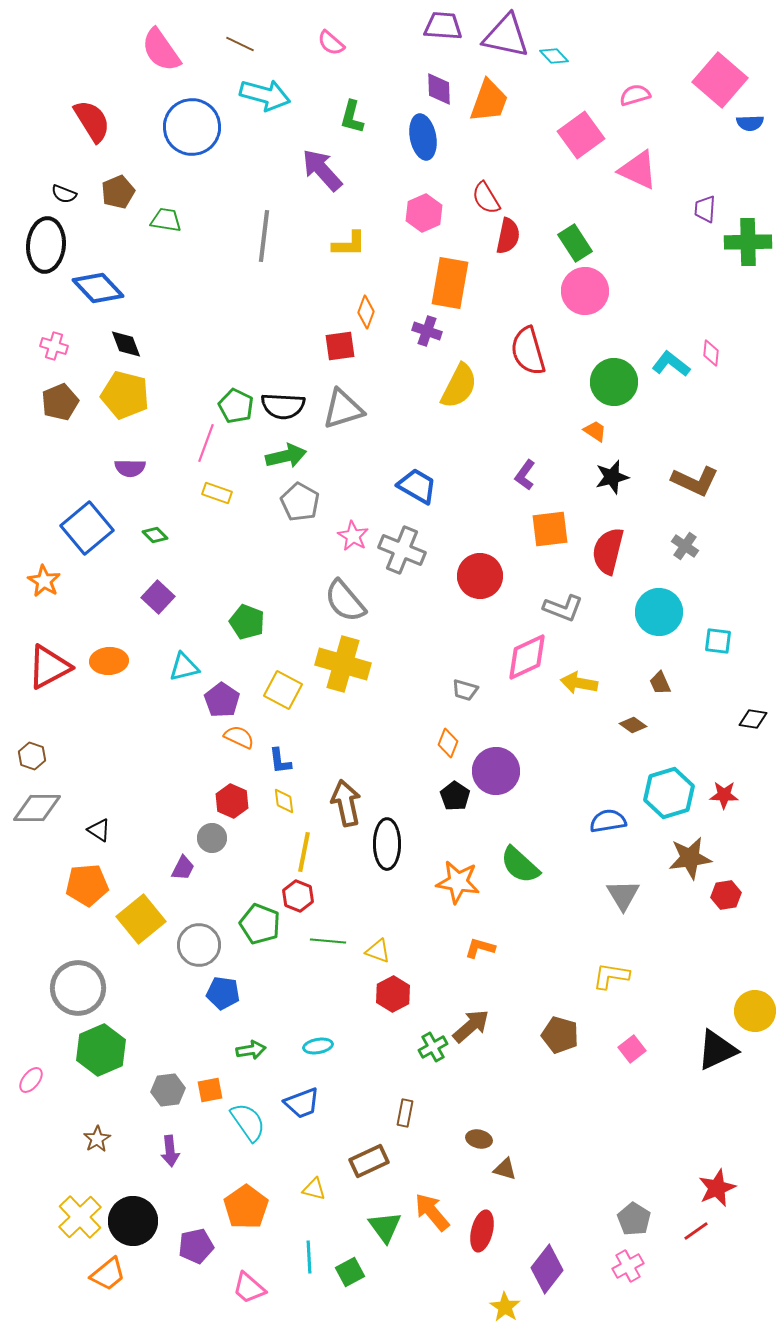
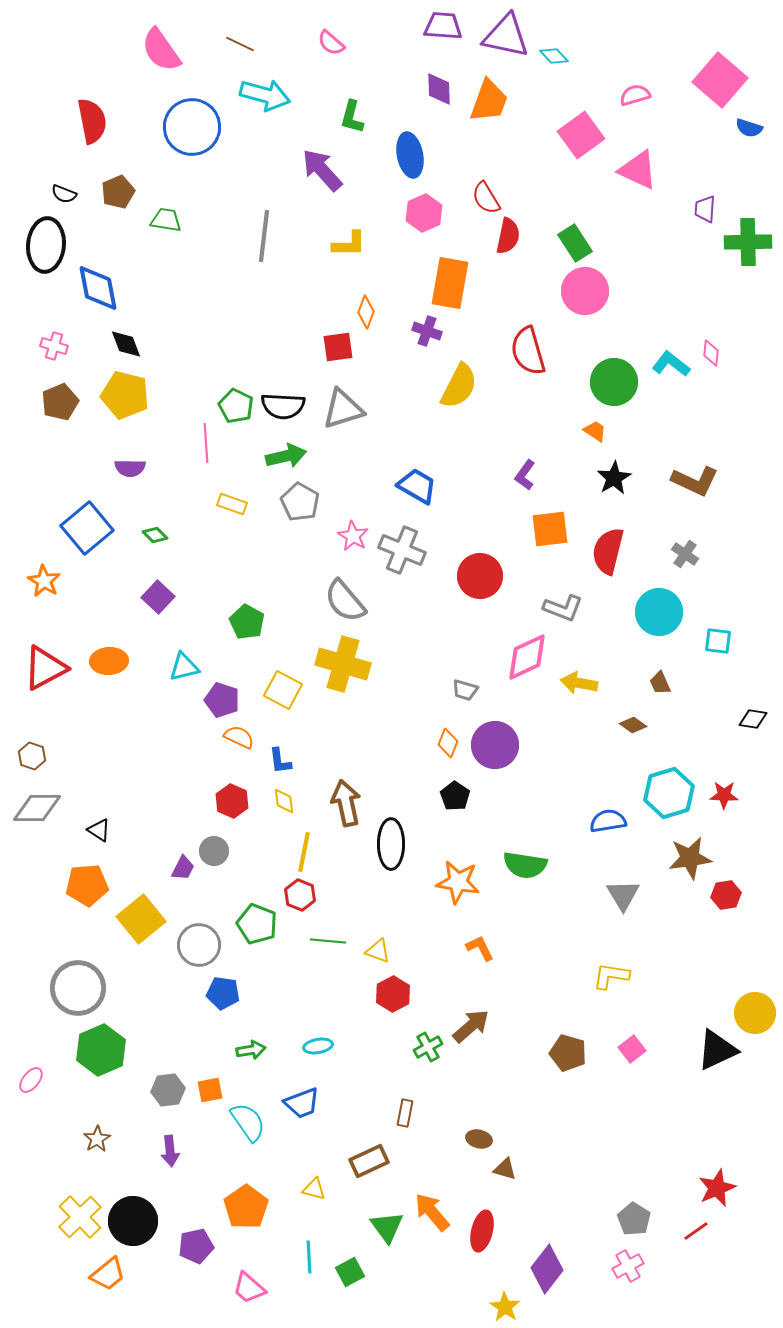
red semicircle at (92, 121): rotated 21 degrees clockwise
blue semicircle at (750, 123): moved 1 px left, 5 px down; rotated 20 degrees clockwise
blue ellipse at (423, 137): moved 13 px left, 18 px down
blue diamond at (98, 288): rotated 33 degrees clockwise
red square at (340, 346): moved 2 px left, 1 px down
pink line at (206, 443): rotated 24 degrees counterclockwise
black star at (612, 477): moved 2 px right, 1 px down; rotated 16 degrees counterclockwise
yellow rectangle at (217, 493): moved 15 px right, 11 px down
gray cross at (685, 546): moved 8 px down
green pentagon at (247, 622): rotated 8 degrees clockwise
red triangle at (49, 667): moved 4 px left, 1 px down
purple pentagon at (222, 700): rotated 16 degrees counterclockwise
purple circle at (496, 771): moved 1 px left, 26 px up
gray circle at (212, 838): moved 2 px right, 13 px down
black ellipse at (387, 844): moved 4 px right
green semicircle at (520, 865): moved 5 px right; rotated 33 degrees counterclockwise
red hexagon at (298, 896): moved 2 px right, 1 px up
green pentagon at (260, 924): moved 3 px left
orange L-shape at (480, 948): rotated 48 degrees clockwise
yellow circle at (755, 1011): moved 2 px down
brown pentagon at (560, 1035): moved 8 px right, 18 px down
green cross at (433, 1047): moved 5 px left
green triangle at (385, 1227): moved 2 px right
